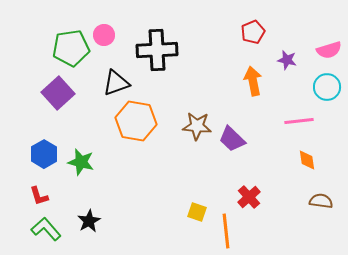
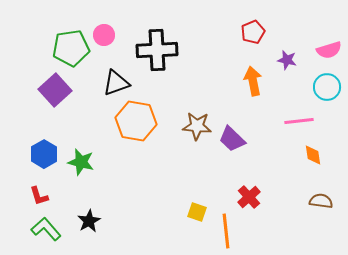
purple square: moved 3 px left, 3 px up
orange diamond: moved 6 px right, 5 px up
